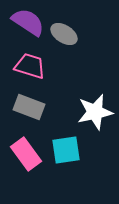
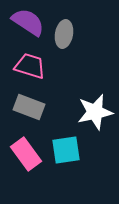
gray ellipse: rotated 68 degrees clockwise
